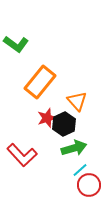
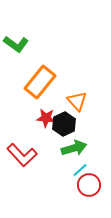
red star: moved 1 px left; rotated 24 degrees clockwise
